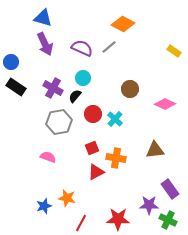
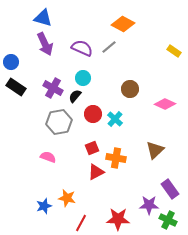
brown triangle: rotated 36 degrees counterclockwise
